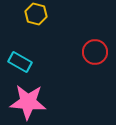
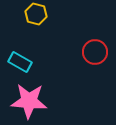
pink star: moved 1 px right, 1 px up
